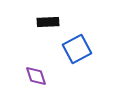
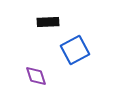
blue square: moved 2 px left, 1 px down
